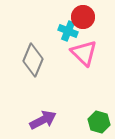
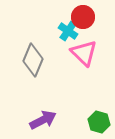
cyan cross: rotated 12 degrees clockwise
